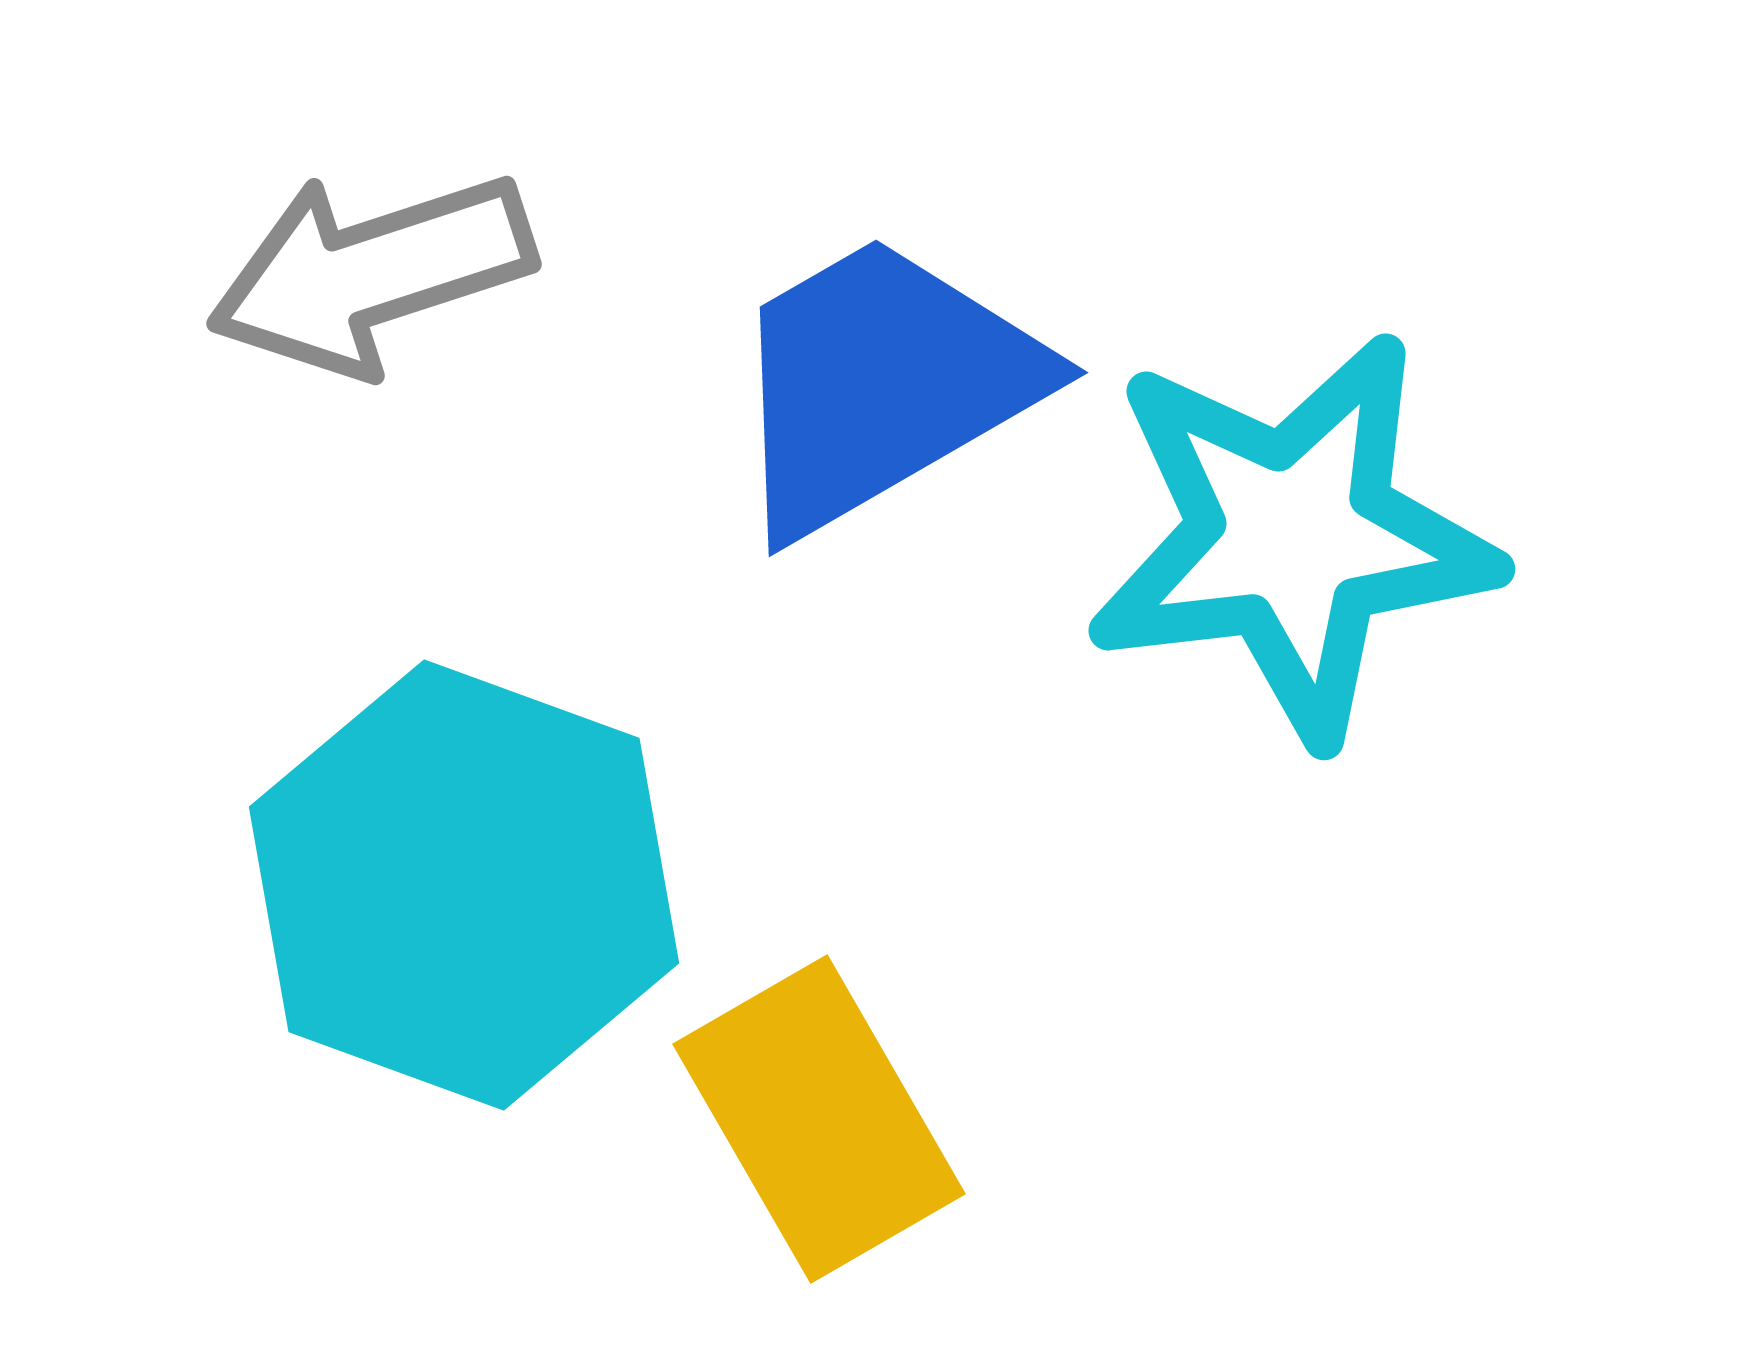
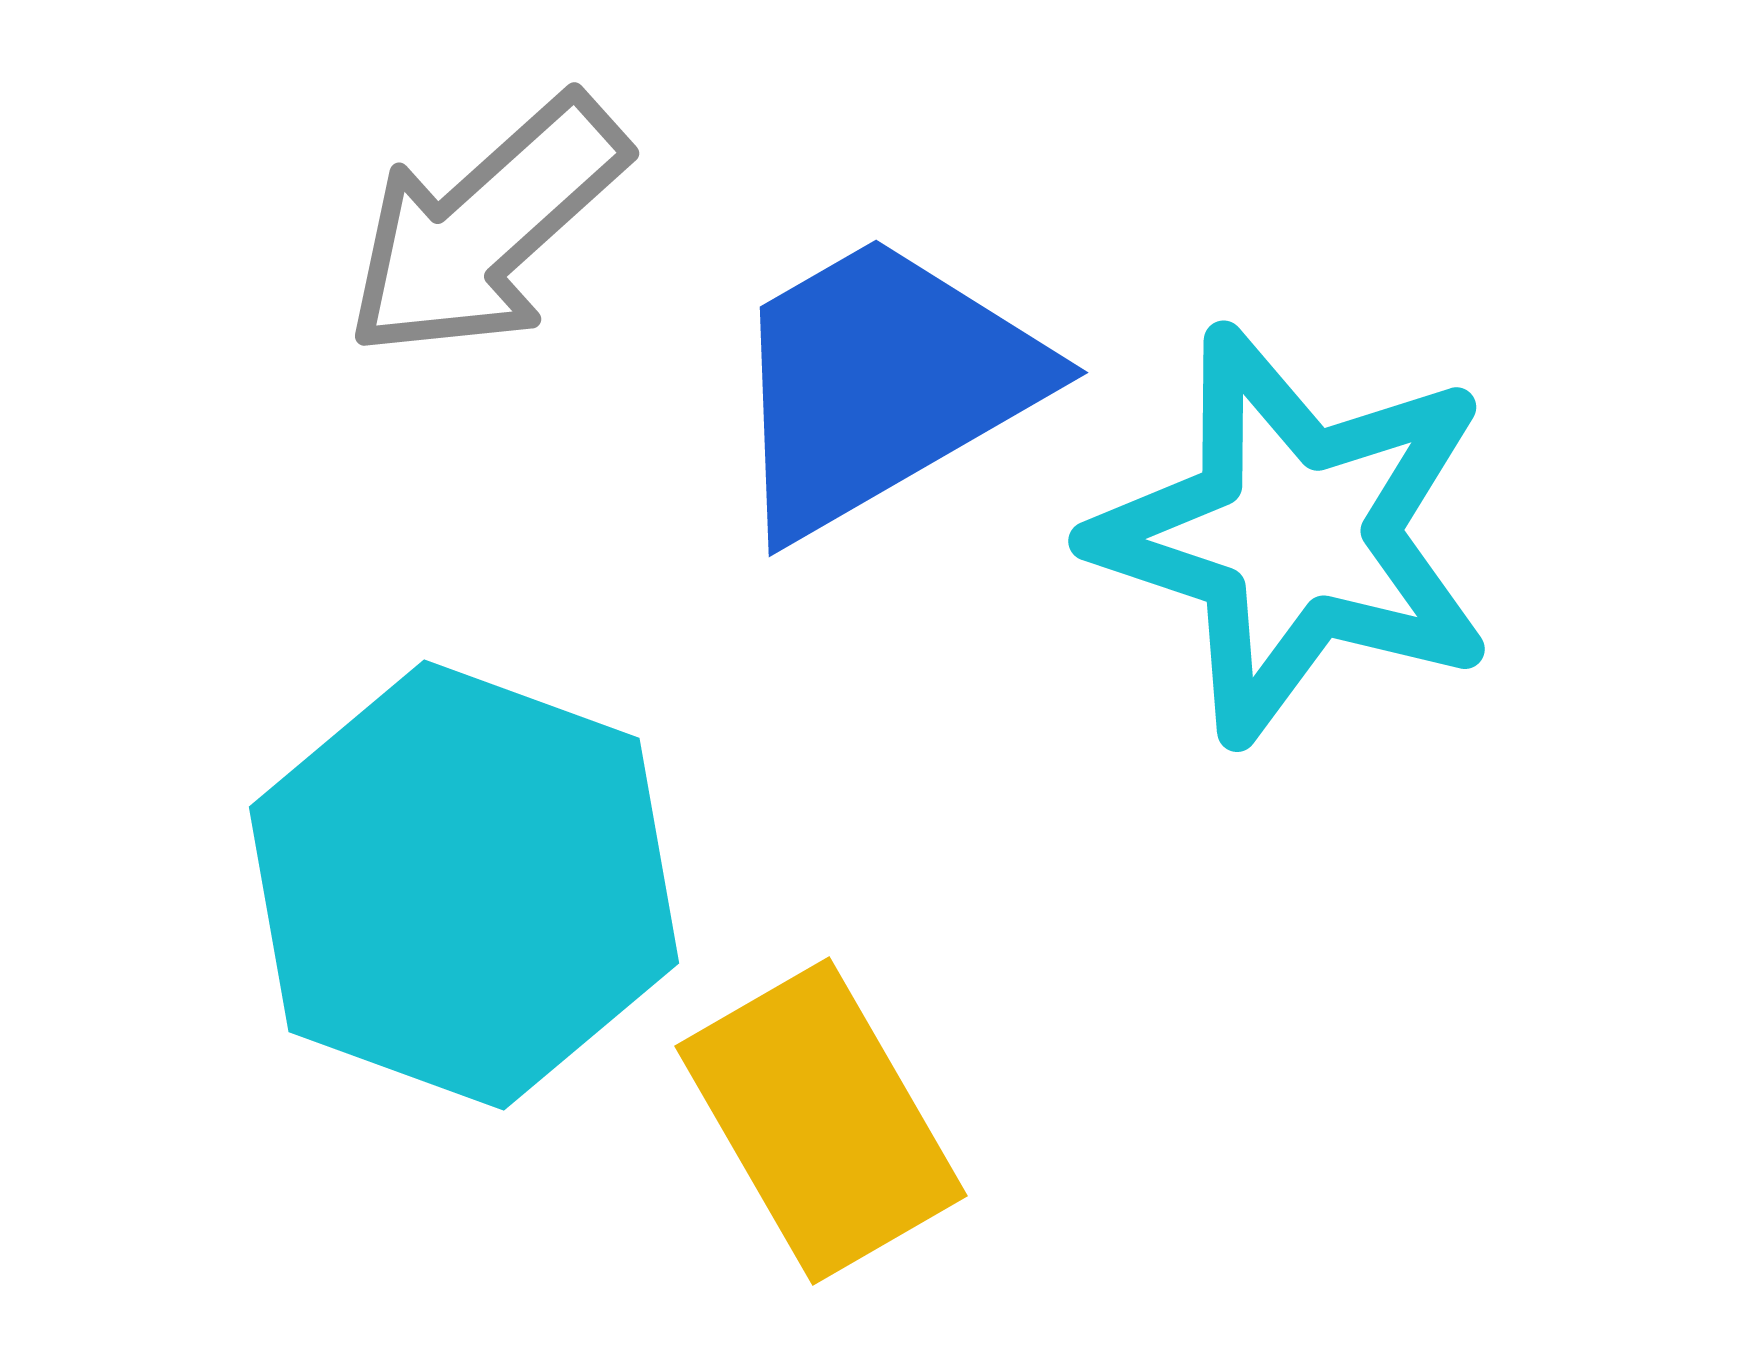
gray arrow: moved 115 px right, 46 px up; rotated 24 degrees counterclockwise
cyan star: moved 2 px right, 3 px up; rotated 25 degrees clockwise
yellow rectangle: moved 2 px right, 2 px down
